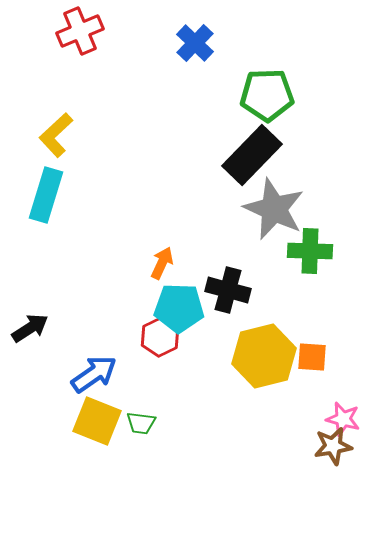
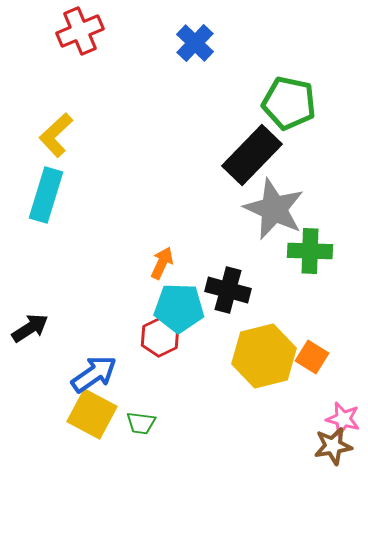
green pentagon: moved 22 px right, 8 px down; rotated 14 degrees clockwise
orange square: rotated 28 degrees clockwise
yellow square: moved 5 px left, 7 px up; rotated 6 degrees clockwise
